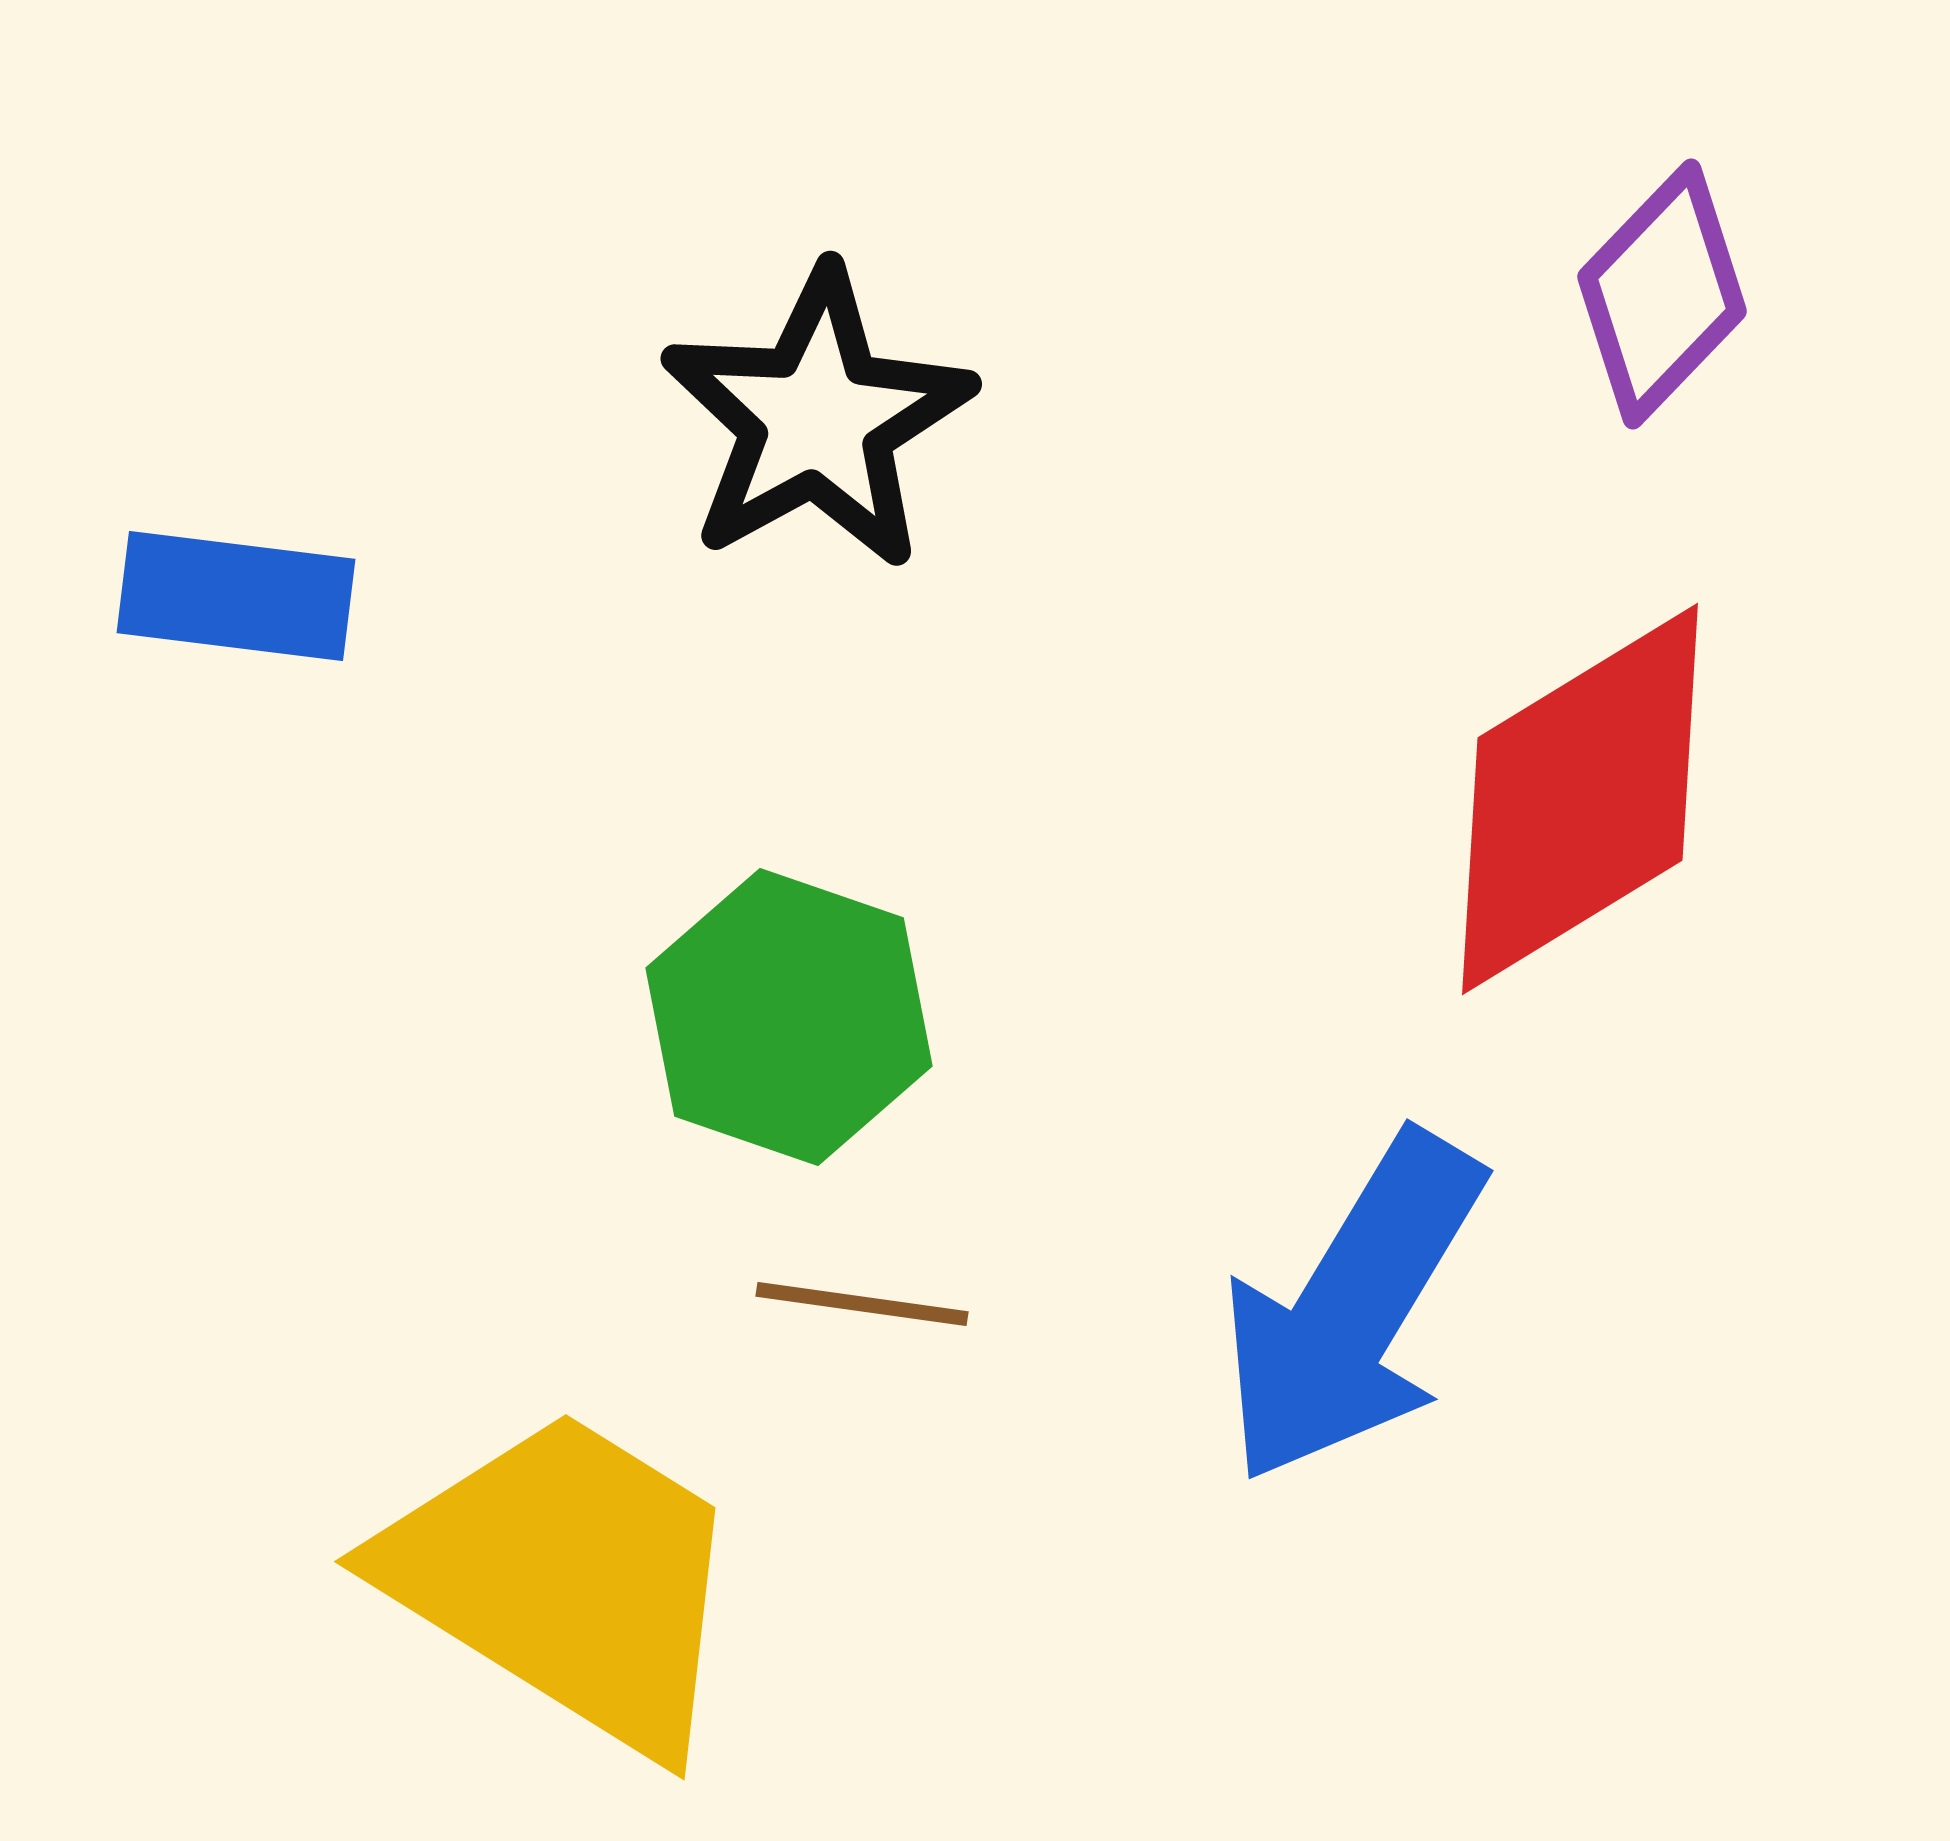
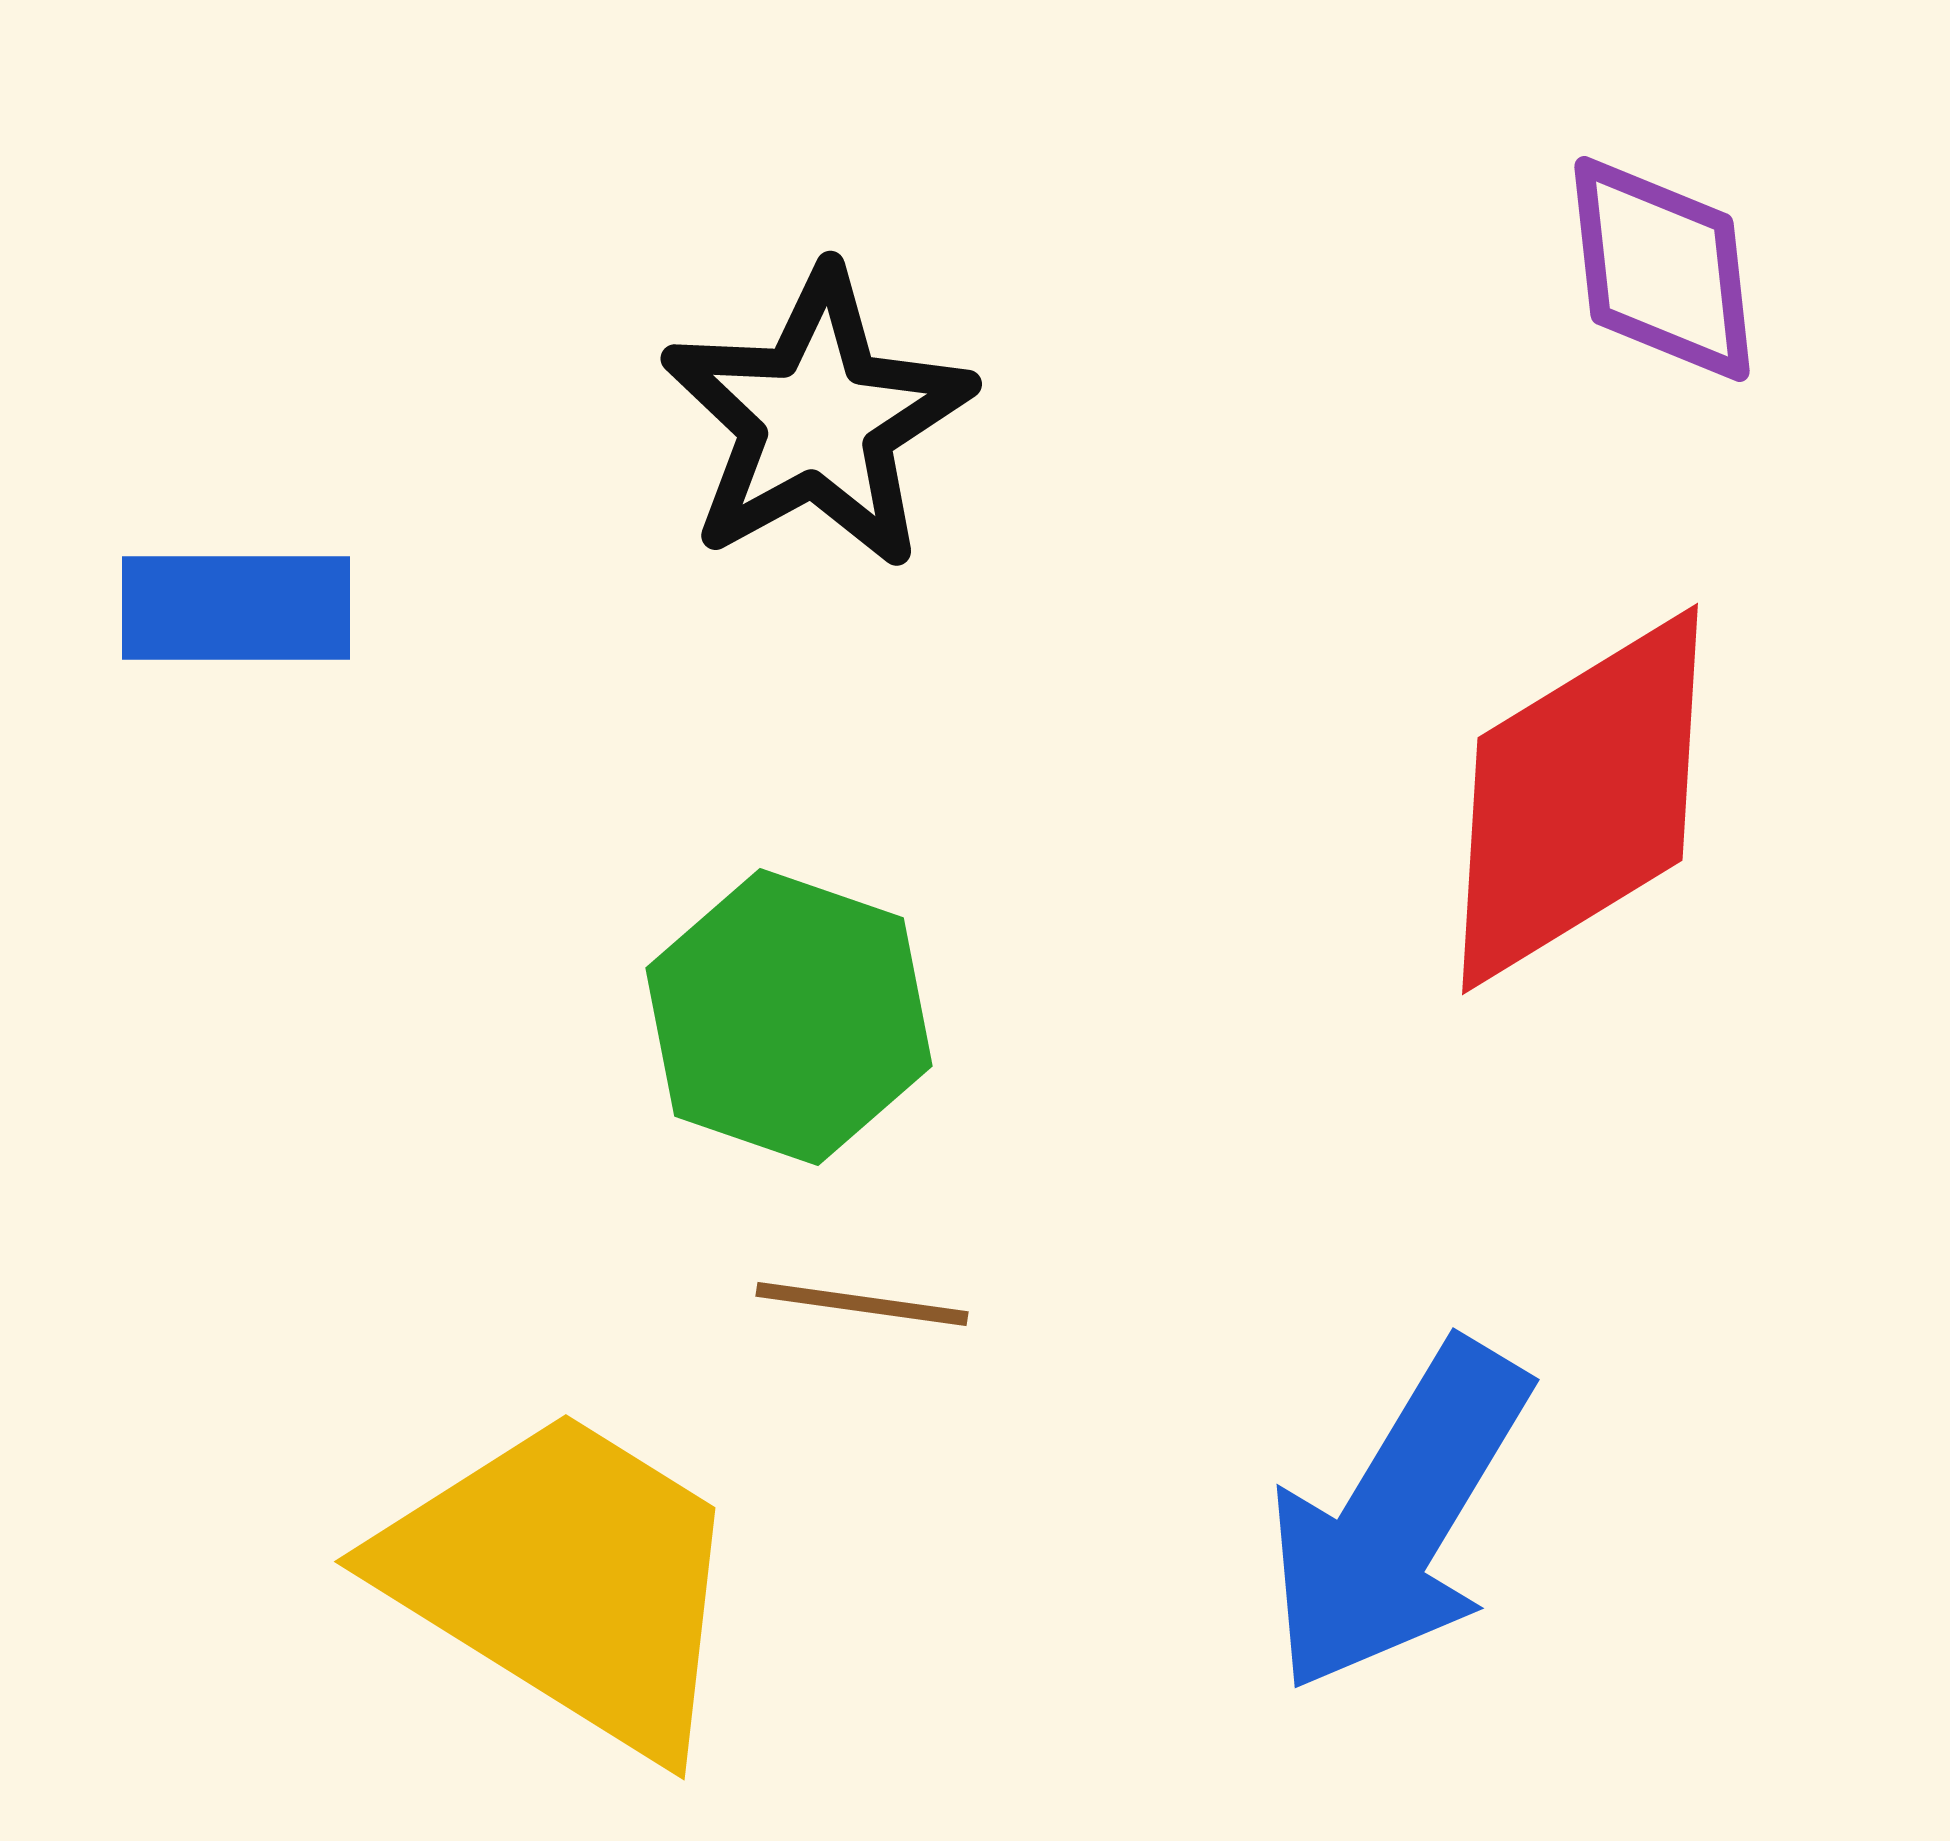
purple diamond: moved 25 px up; rotated 50 degrees counterclockwise
blue rectangle: moved 12 px down; rotated 7 degrees counterclockwise
blue arrow: moved 46 px right, 209 px down
